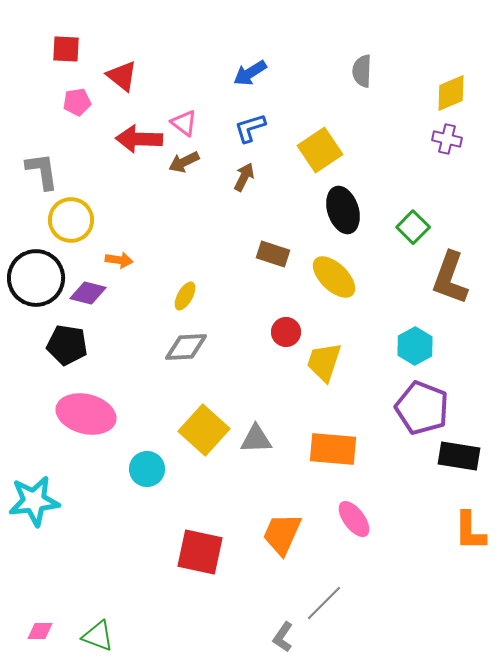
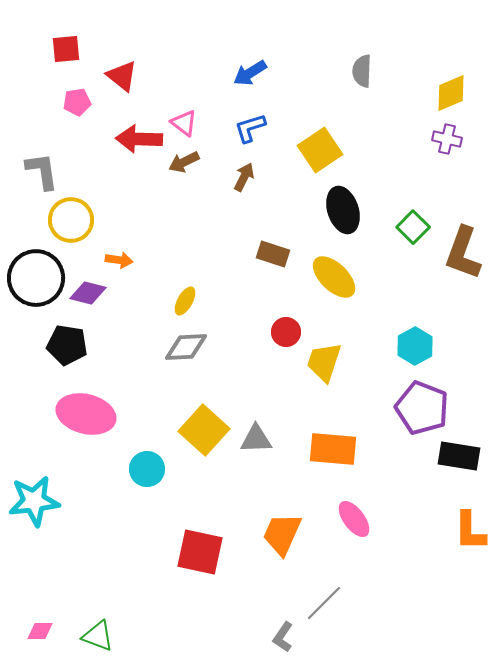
red square at (66, 49): rotated 8 degrees counterclockwise
brown L-shape at (450, 278): moved 13 px right, 25 px up
yellow ellipse at (185, 296): moved 5 px down
